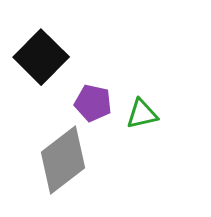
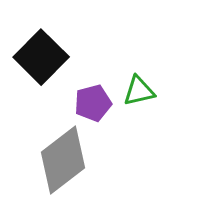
purple pentagon: rotated 27 degrees counterclockwise
green triangle: moved 3 px left, 23 px up
